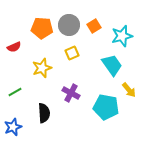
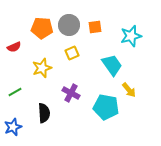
orange square: moved 1 px right, 1 px down; rotated 24 degrees clockwise
cyan star: moved 9 px right
